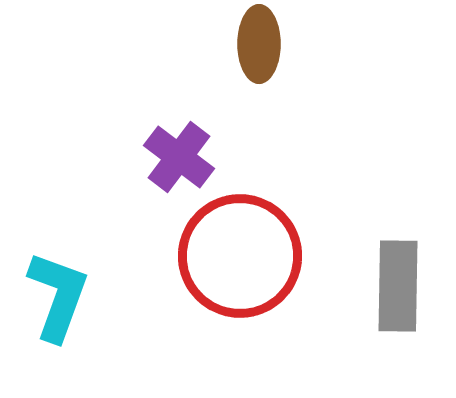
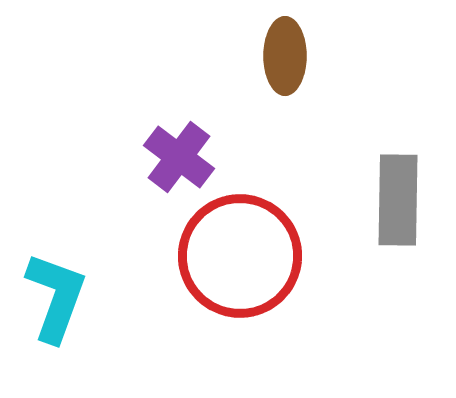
brown ellipse: moved 26 px right, 12 px down
gray rectangle: moved 86 px up
cyan L-shape: moved 2 px left, 1 px down
